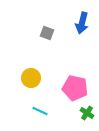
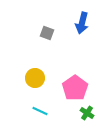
yellow circle: moved 4 px right
pink pentagon: rotated 25 degrees clockwise
